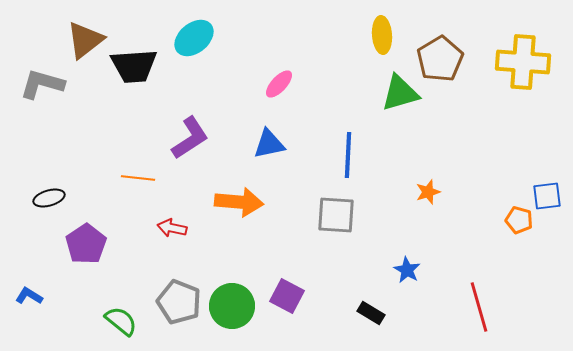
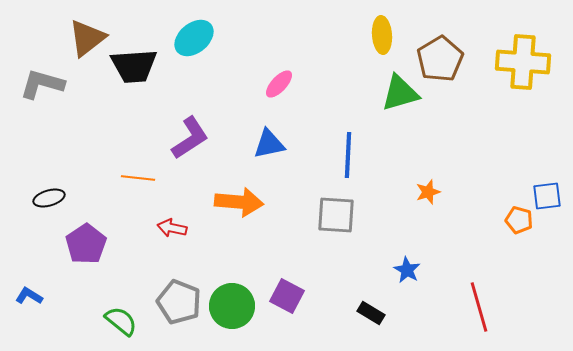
brown triangle: moved 2 px right, 2 px up
